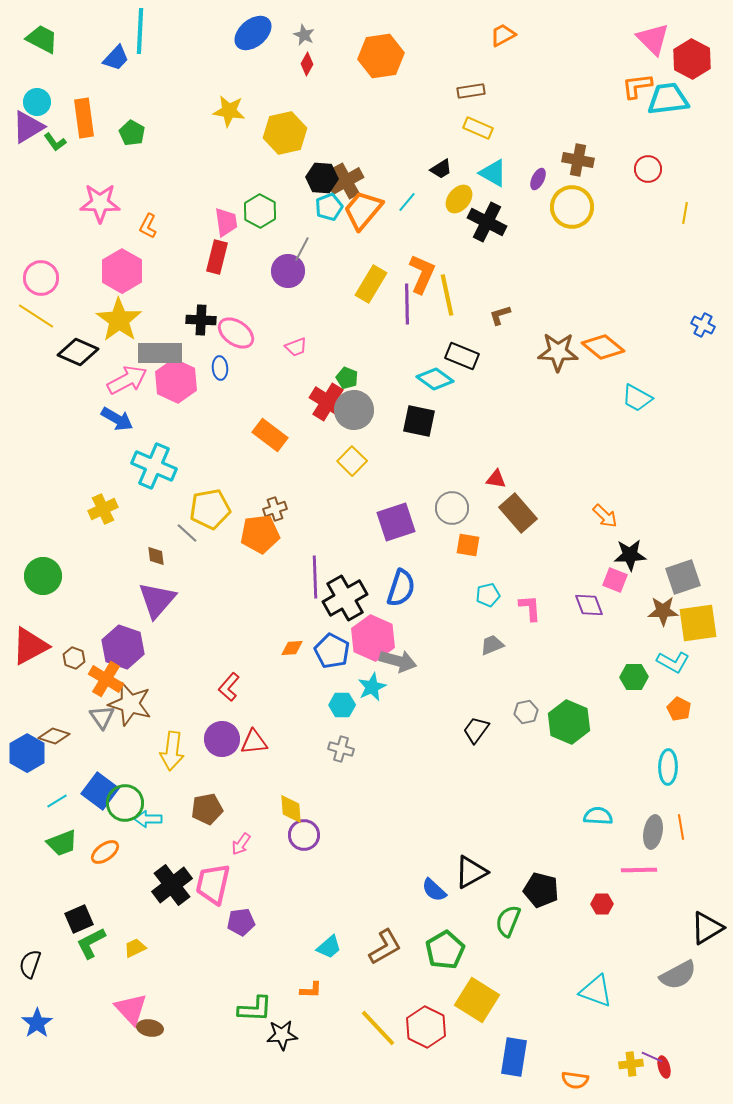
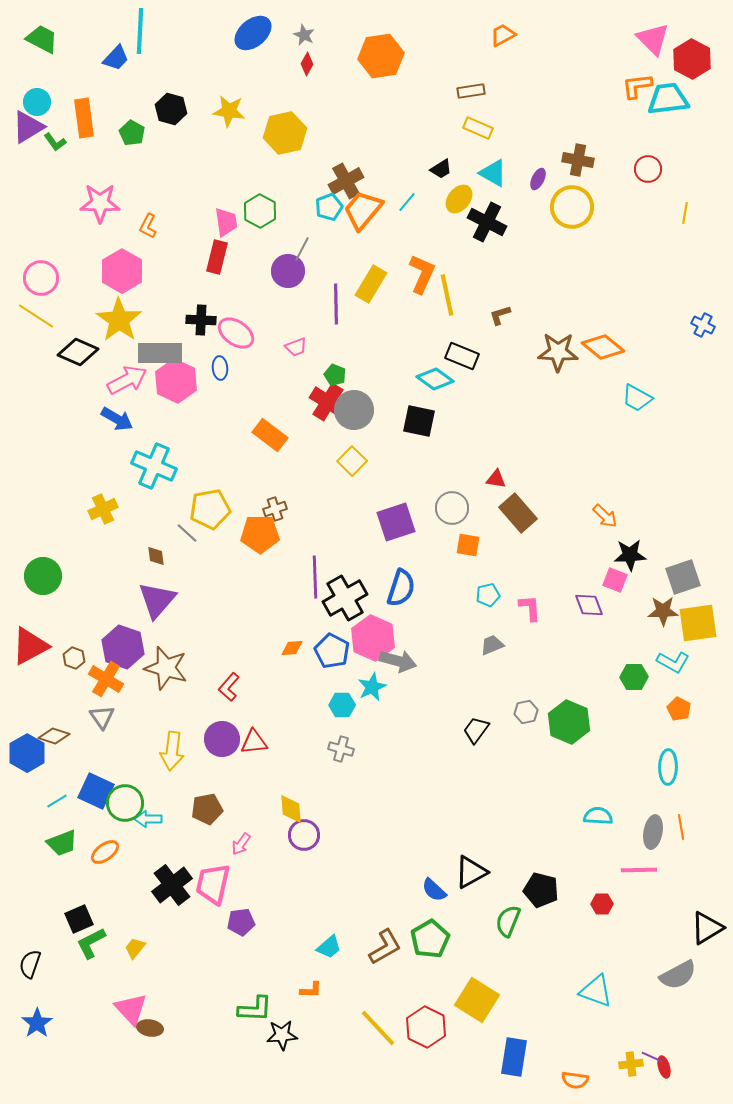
black hexagon at (322, 178): moved 151 px left, 69 px up; rotated 12 degrees clockwise
purple line at (407, 304): moved 71 px left
green pentagon at (347, 378): moved 12 px left, 3 px up
orange pentagon at (260, 534): rotated 6 degrees clockwise
brown star at (130, 704): moved 36 px right, 36 px up
blue square at (100, 791): moved 4 px left; rotated 12 degrees counterclockwise
yellow trapezoid at (135, 948): rotated 25 degrees counterclockwise
green pentagon at (445, 950): moved 15 px left, 11 px up
